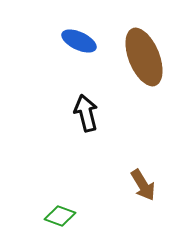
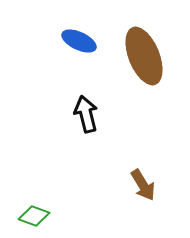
brown ellipse: moved 1 px up
black arrow: moved 1 px down
green diamond: moved 26 px left
